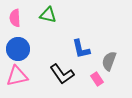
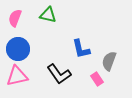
pink semicircle: rotated 24 degrees clockwise
black L-shape: moved 3 px left
